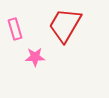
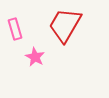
pink star: rotated 30 degrees clockwise
